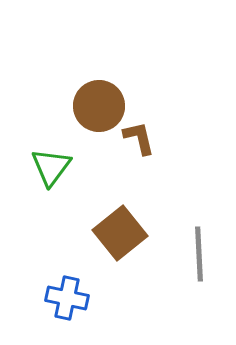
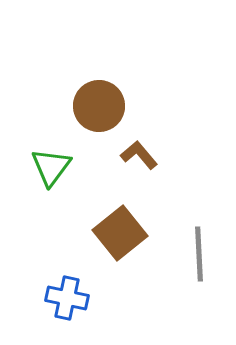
brown L-shape: moved 17 px down; rotated 27 degrees counterclockwise
